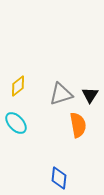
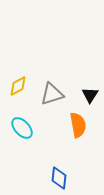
yellow diamond: rotated 10 degrees clockwise
gray triangle: moved 9 px left
cyan ellipse: moved 6 px right, 5 px down
